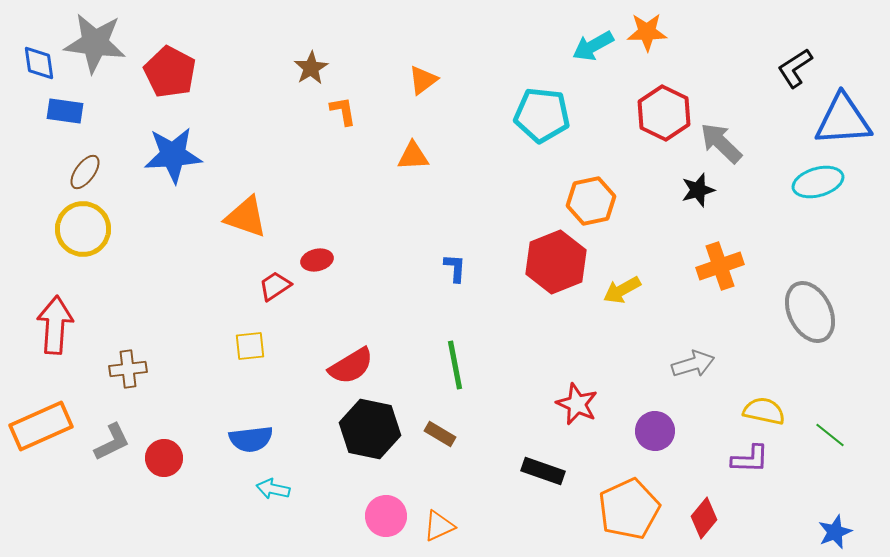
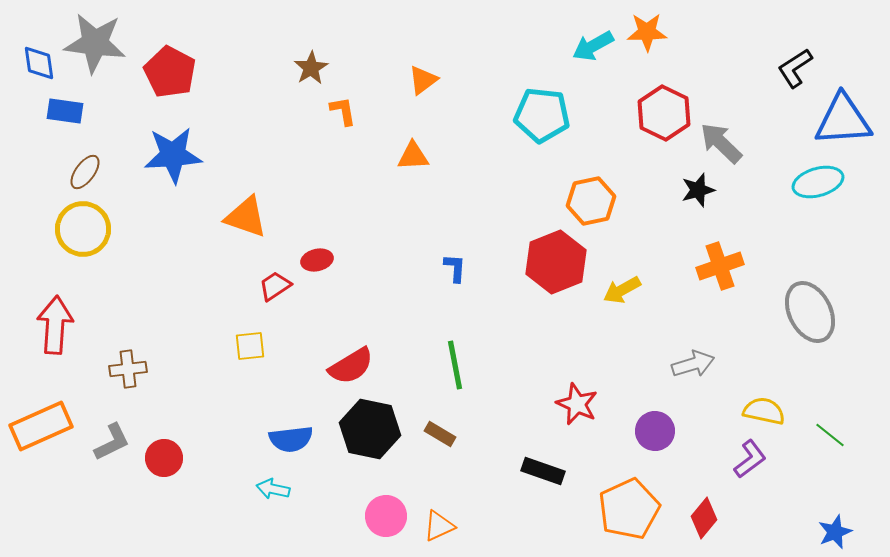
blue semicircle at (251, 439): moved 40 px right
purple L-shape at (750, 459): rotated 39 degrees counterclockwise
